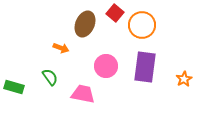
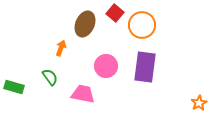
orange arrow: rotated 91 degrees counterclockwise
orange star: moved 15 px right, 24 px down
